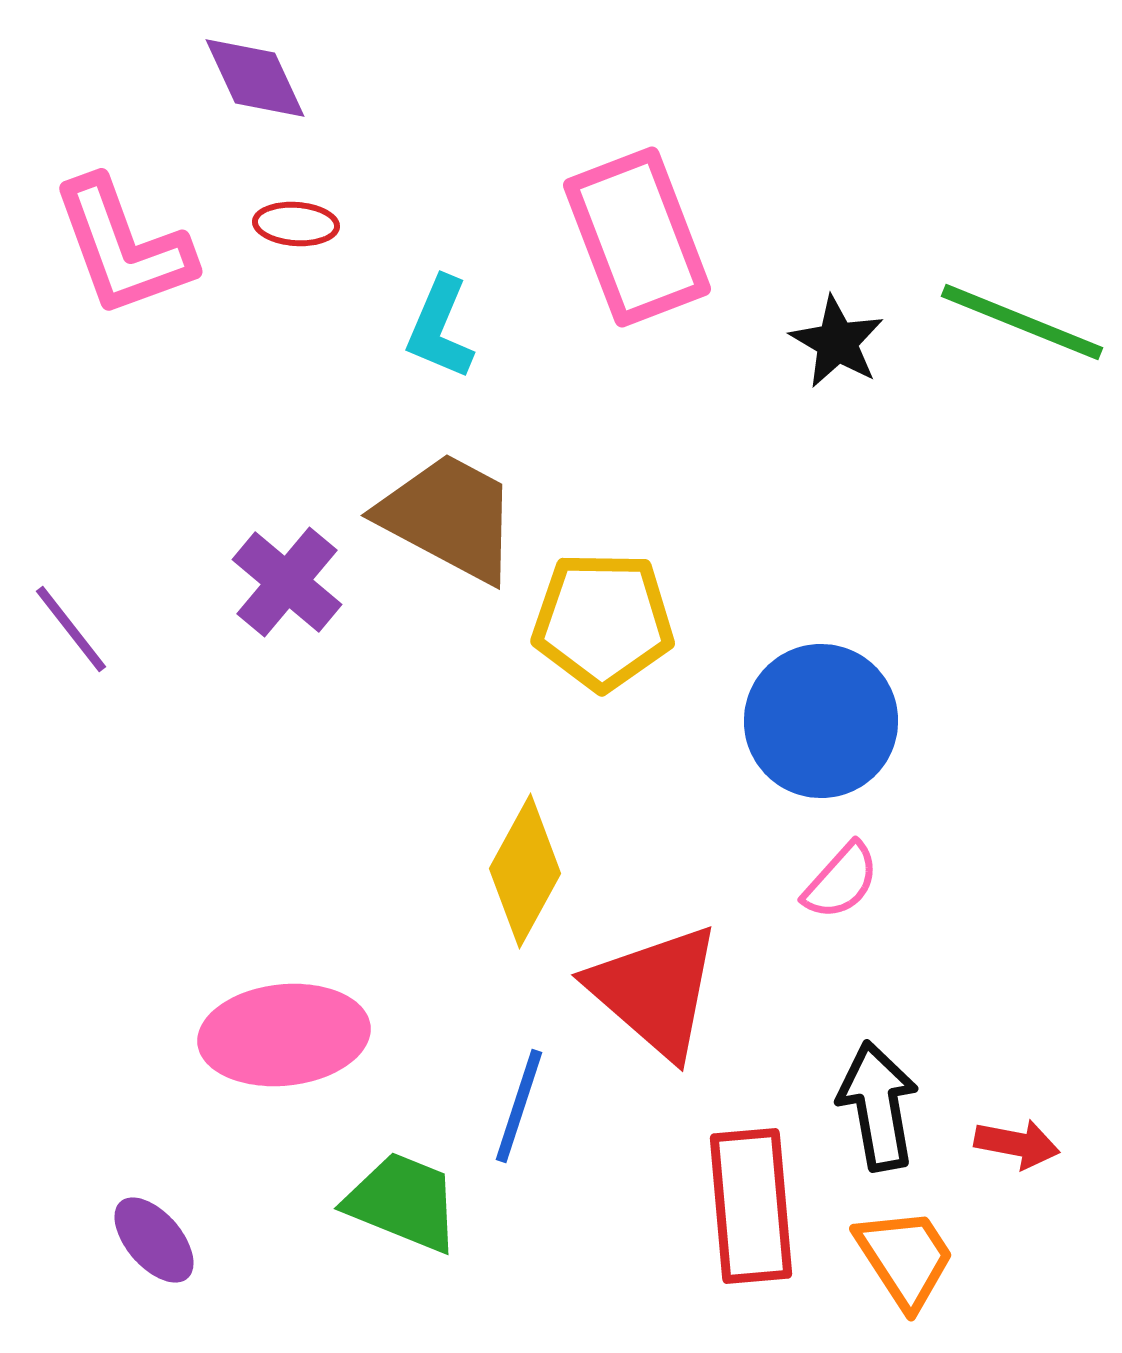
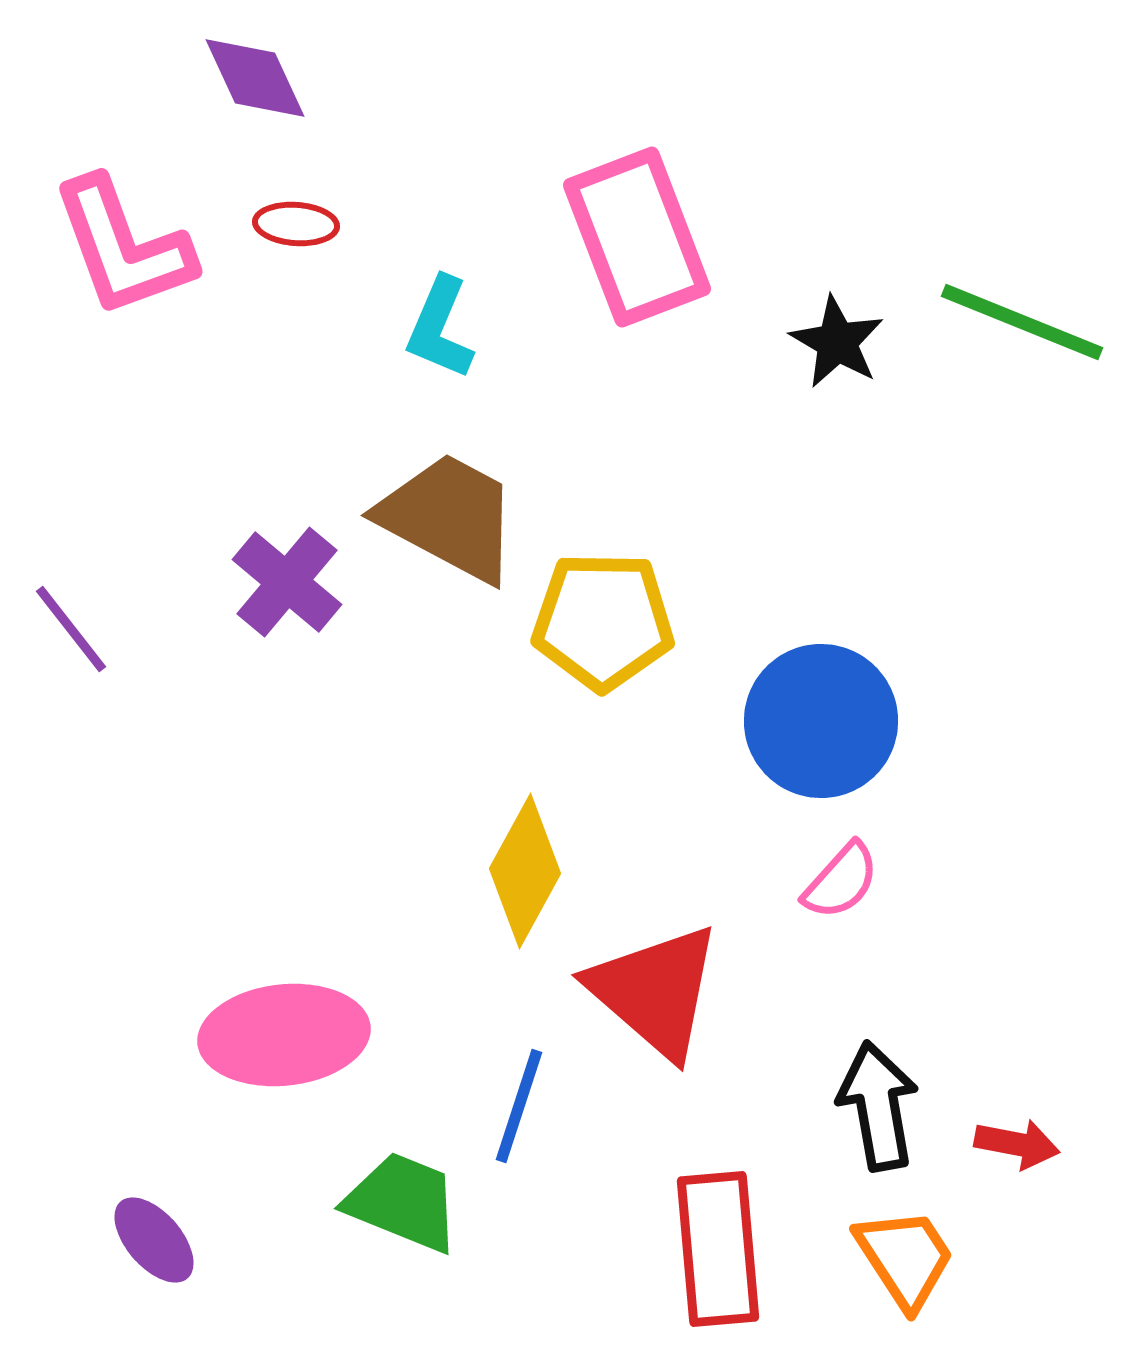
red rectangle: moved 33 px left, 43 px down
